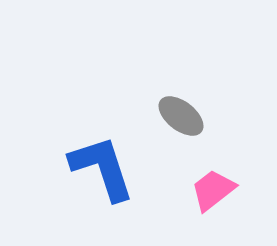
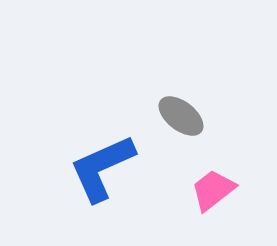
blue L-shape: rotated 96 degrees counterclockwise
